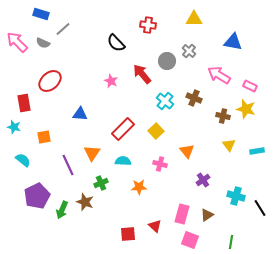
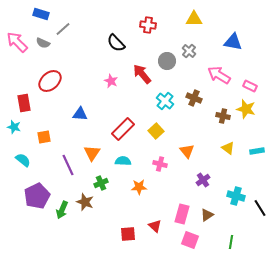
yellow triangle at (229, 145): moved 1 px left, 3 px down; rotated 16 degrees counterclockwise
